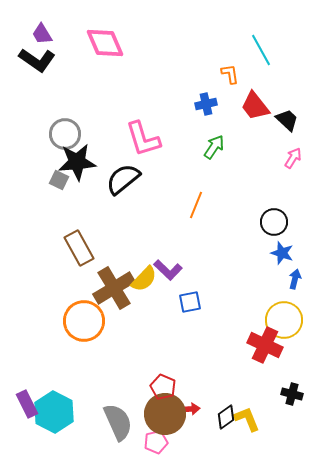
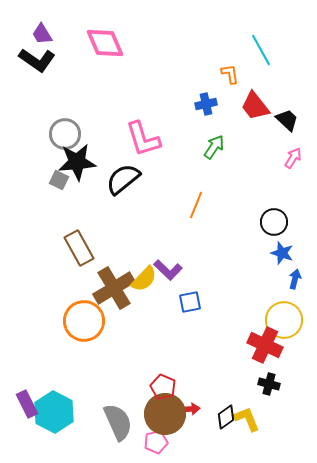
black cross: moved 23 px left, 10 px up
